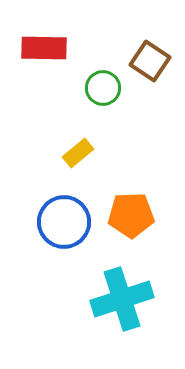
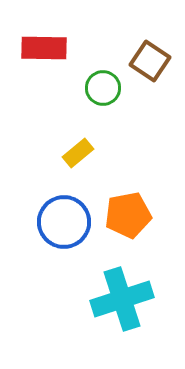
orange pentagon: moved 3 px left; rotated 9 degrees counterclockwise
